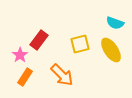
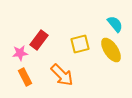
cyan semicircle: moved 1 px down; rotated 150 degrees counterclockwise
pink star: moved 2 px up; rotated 28 degrees clockwise
orange rectangle: rotated 60 degrees counterclockwise
